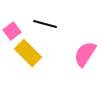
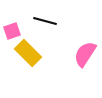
black line: moved 3 px up
pink square: rotated 18 degrees clockwise
